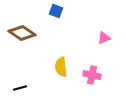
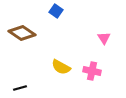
blue square: rotated 16 degrees clockwise
pink triangle: rotated 40 degrees counterclockwise
yellow semicircle: rotated 54 degrees counterclockwise
pink cross: moved 4 px up
